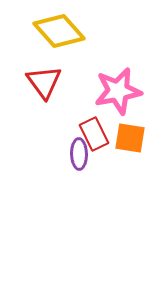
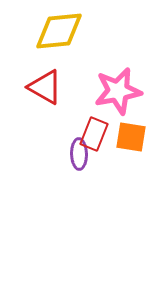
yellow diamond: rotated 54 degrees counterclockwise
red triangle: moved 1 px right, 5 px down; rotated 24 degrees counterclockwise
red rectangle: rotated 48 degrees clockwise
orange square: moved 1 px right, 1 px up
